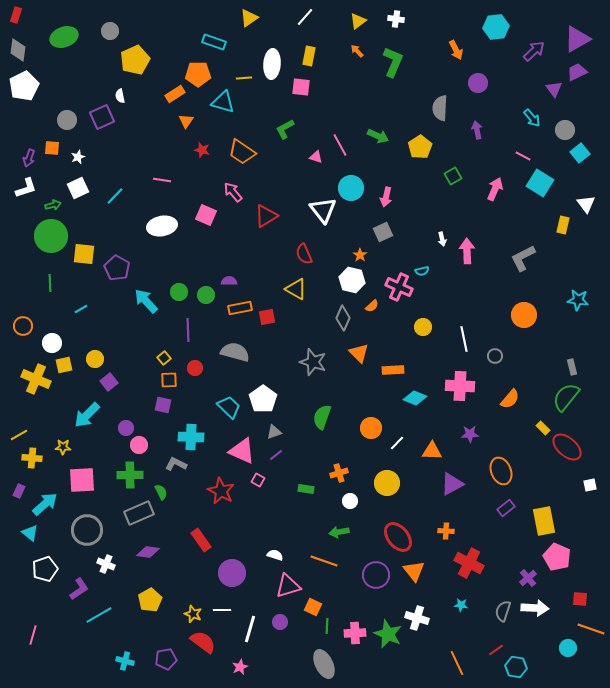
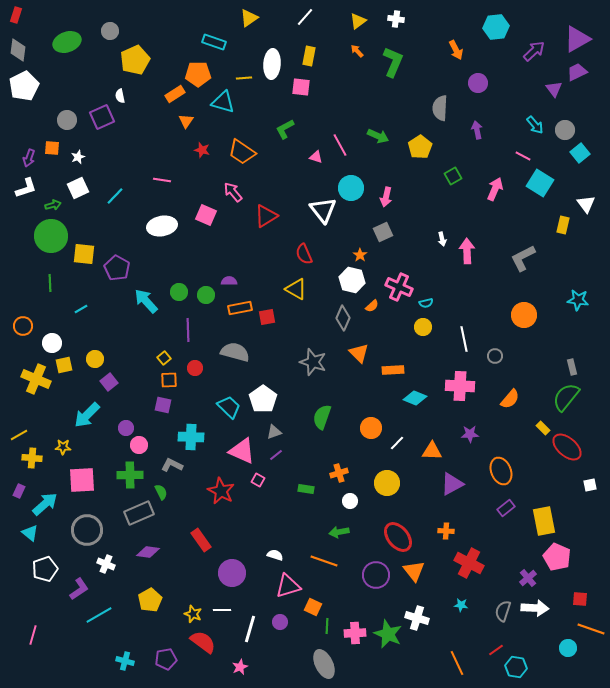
green ellipse at (64, 37): moved 3 px right, 5 px down
cyan arrow at (532, 118): moved 3 px right, 7 px down
cyan semicircle at (422, 271): moved 4 px right, 32 px down
gray L-shape at (176, 464): moved 4 px left, 1 px down
